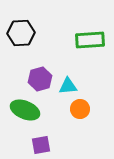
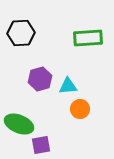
green rectangle: moved 2 px left, 2 px up
green ellipse: moved 6 px left, 14 px down
